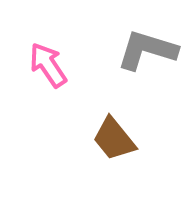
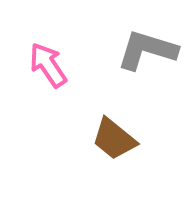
brown trapezoid: rotated 12 degrees counterclockwise
